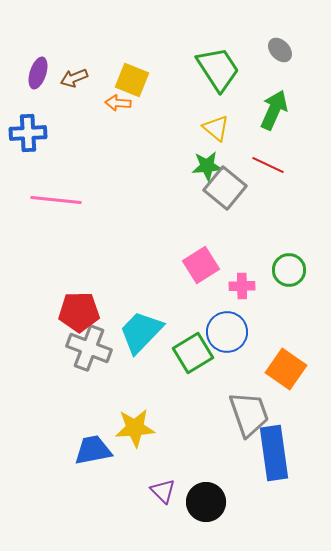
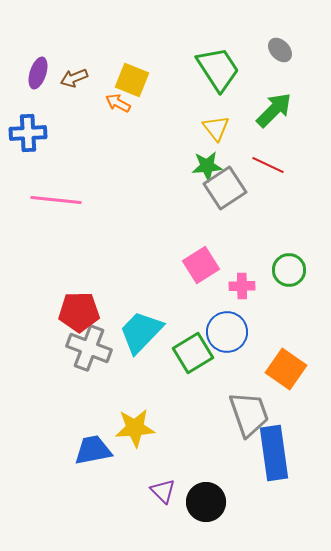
orange arrow: rotated 25 degrees clockwise
green arrow: rotated 21 degrees clockwise
yellow triangle: rotated 12 degrees clockwise
gray square: rotated 18 degrees clockwise
